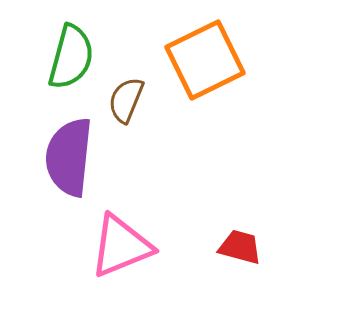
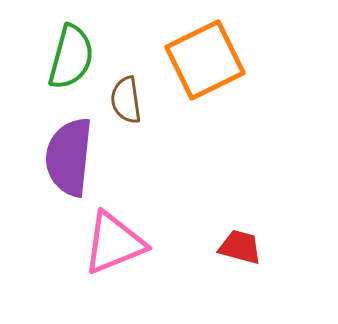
brown semicircle: rotated 30 degrees counterclockwise
pink triangle: moved 7 px left, 3 px up
